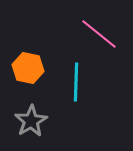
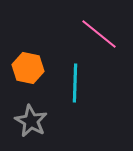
cyan line: moved 1 px left, 1 px down
gray star: rotated 12 degrees counterclockwise
